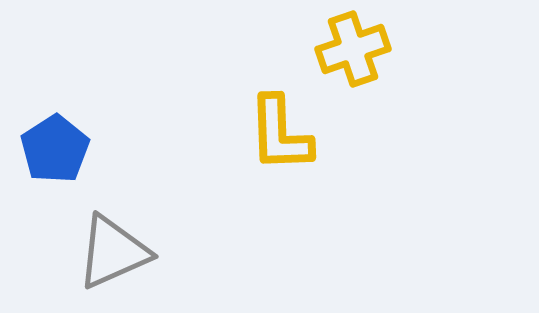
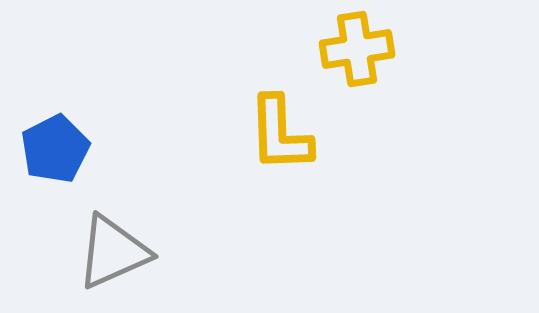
yellow cross: moved 4 px right; rotated 10 degrees clockwise
blue pentagon: rotated 6 degrees clockwise
